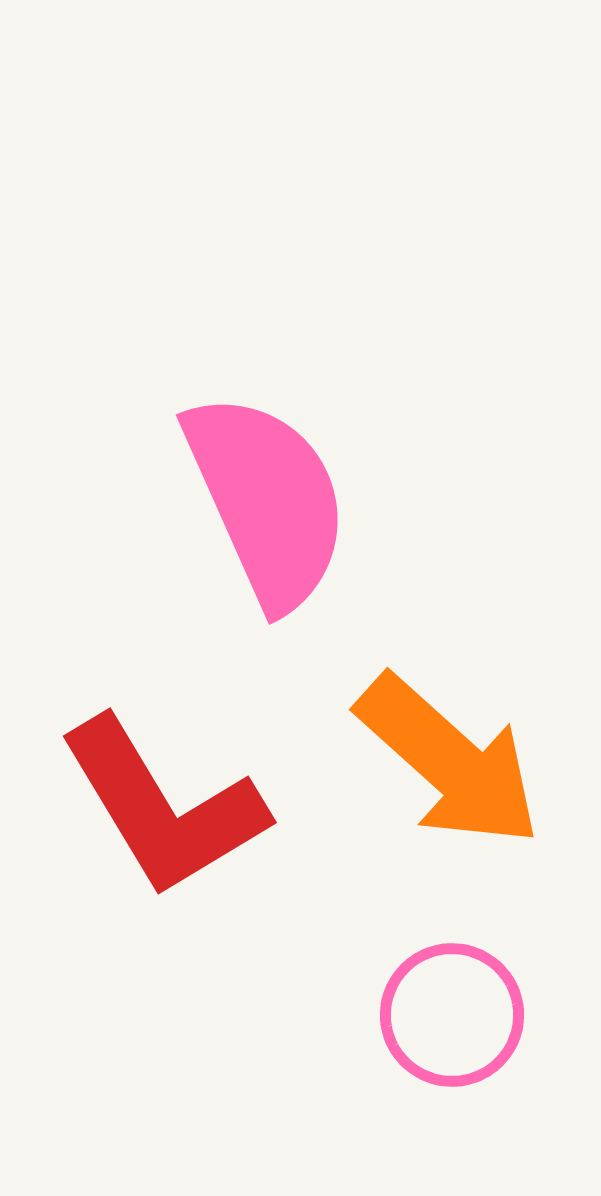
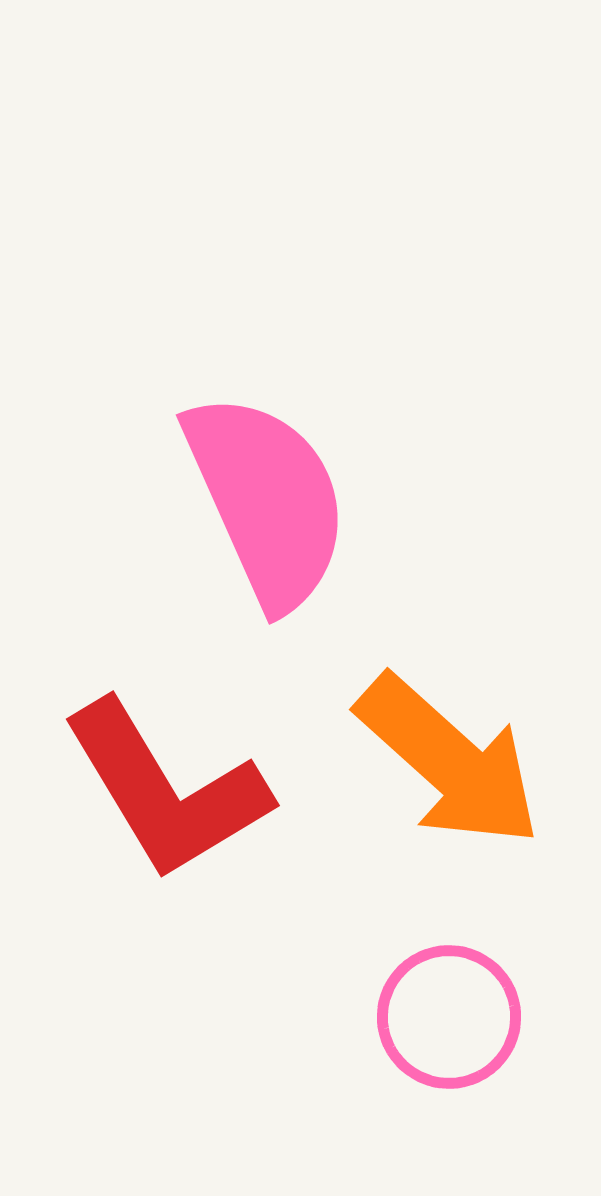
red L-shape: moved 3 px right, 17 px up
pink circle: moved 3 px left, 2 px down
